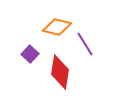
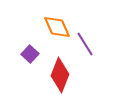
orange diamond: rotated 52 degrees clockwise
red diamond: moved 3 px down; rotated 12 degrees clockwise
